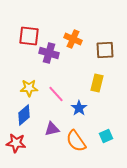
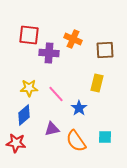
red square: moved 1 px up
purple cross: rotated 12 degrees counterclockwise
cyan square: moved 1 px left, 1 px down; rotated 24 degrees clockwise
